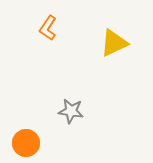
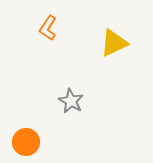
gray star: moved 10 px up; rotated 20 degrees clockwise
orange circle: moved 1 px up
